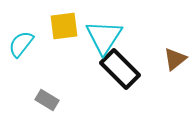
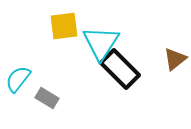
cyan triangle: moved 3 px left, 6 px down
cyan semicircle: moved 3 px left, 35 px down
gray rectangle: moved 2 px up
